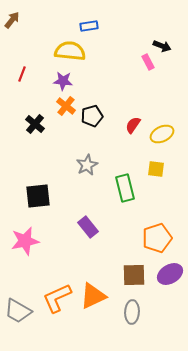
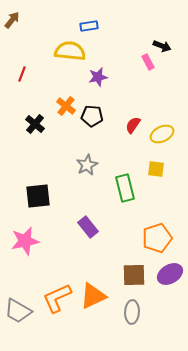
purple star: moved 35 px right, 4 px up; rotated 18 degrees counterclockwise
black pentagon: rotated 20 degrees clockwise
